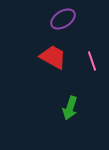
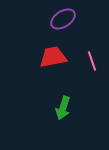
red trapezoid: rotated 40 degrees counterclockwise
green arrow: moved 7 px left
